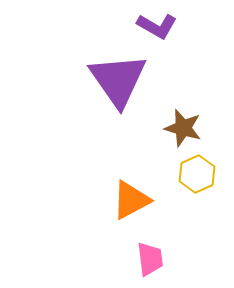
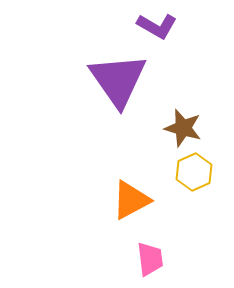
yellow hexagon: moved 3 px left, 2 px up
